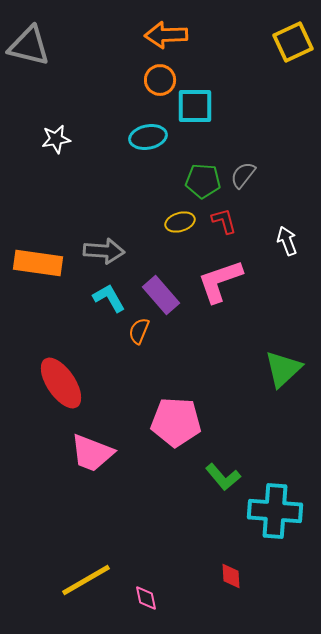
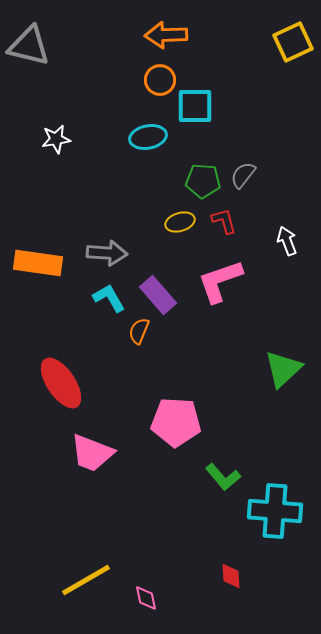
gray arrow: moved 3 px right, 2 px down
purple rectangle: moved 3 px left
